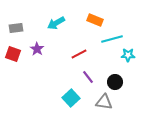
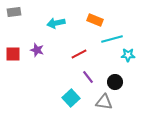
cyan arrow: rotated 18 degrees clockwise
gray rectangle: moved 2 px left, 16 px up
purple star: moved 1 px down; rotated 16 degrees counterclockwise
red square: rotated 21 degrees counterclockwise
